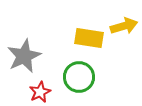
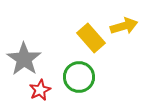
yellow rectangle: moved 2 px right; rotated 40 degrees clockwise
gray star: moved 3 px down; rotated 12 degrees counterclockwise
red star: moved 2 px up
